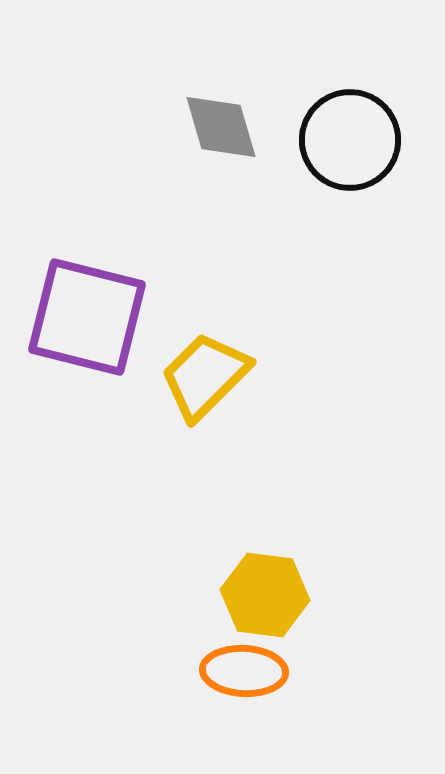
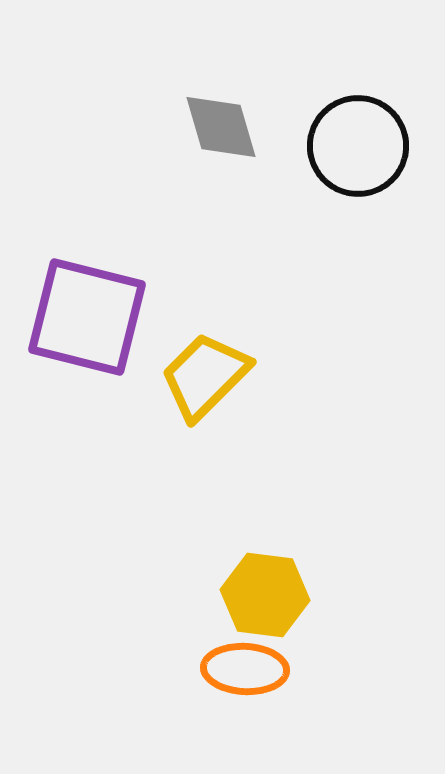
black circle: moved 8 px right, 6 px down
orange ellipse: moved 1 px right, 2 px up
